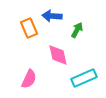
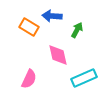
orange rectangle: moved 1 px up; rotated 36 degrees counterclockwise
